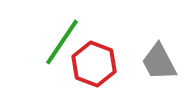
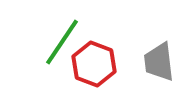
gray trapezoid: rotated 21 degrees clockwise
